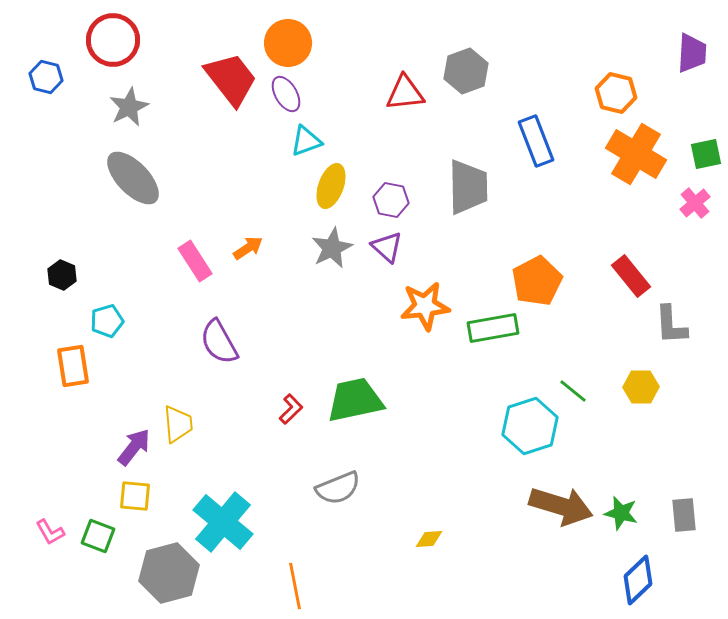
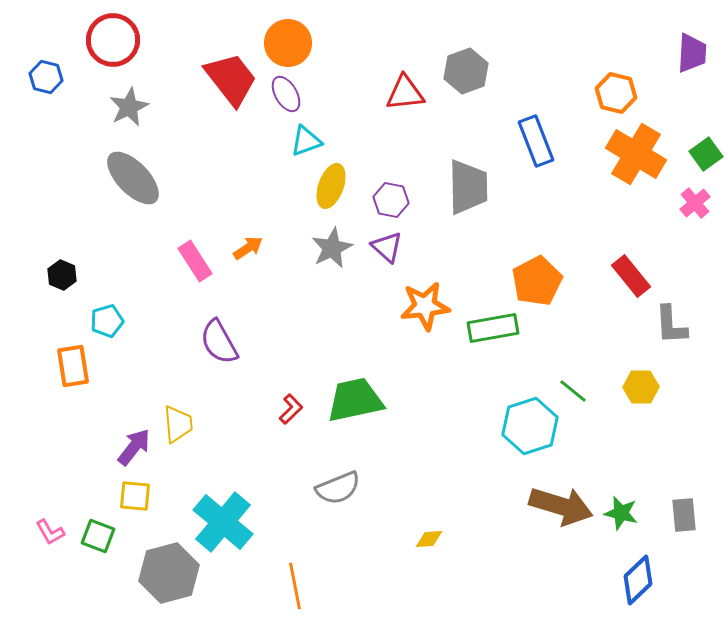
green square at (706, 154): rotated 24 degrees counterclockwise
